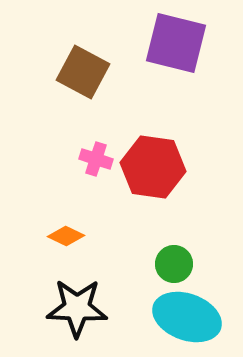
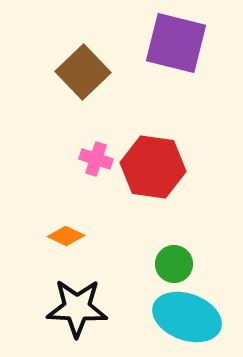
brown square: rotated 18 degrees clockwise
